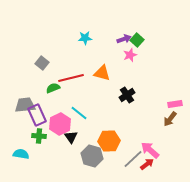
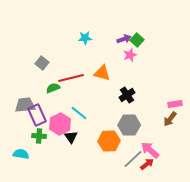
gray hexagon: moved 37 px right, 31 px up; rotated 15 degrees counterclockwise
